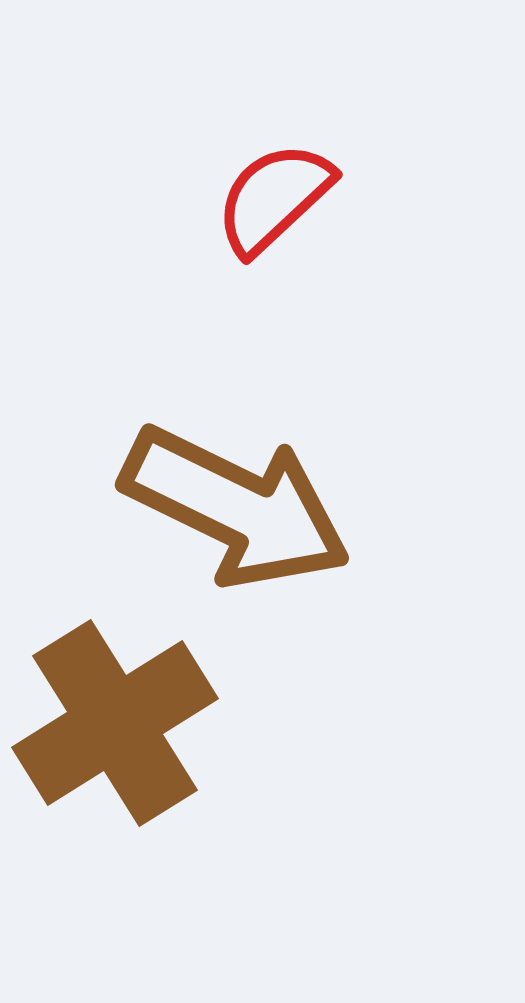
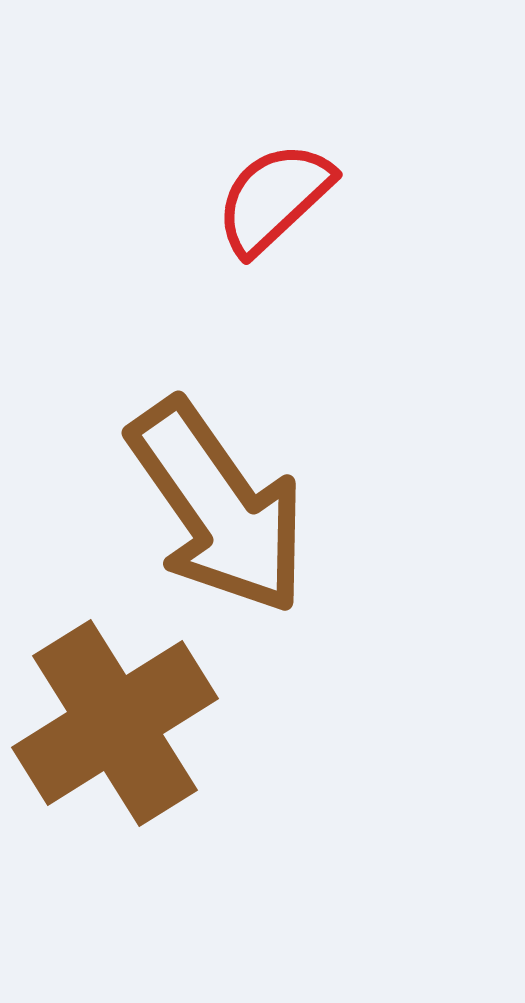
brown arrow: moved 18 px left; rotated 29 degrees clockwise
